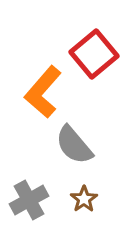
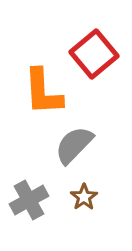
orange L-shape: rotated 44 degrees counterclockwise
gray semicircle: rotated 84 degrees clockwise
brown star: moved 2 px up
